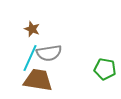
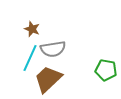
gray semicircle: moved 4 px right, 4 px up
green pentagon: moved 1 px right, 1 px down
brown trapezoid: moved 10 px right, 1 px up; rotated 52 degrees counterclockwise
